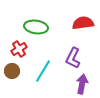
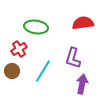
purple L-shape: rotated 10 degrees counterclockwise
